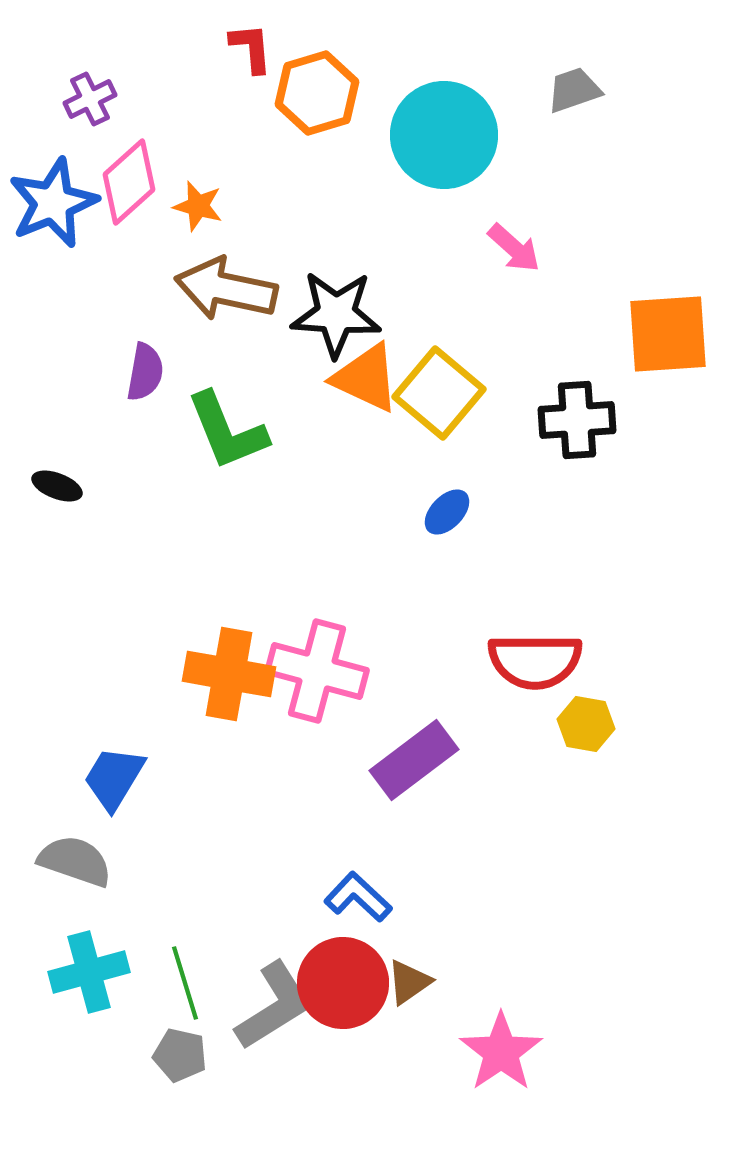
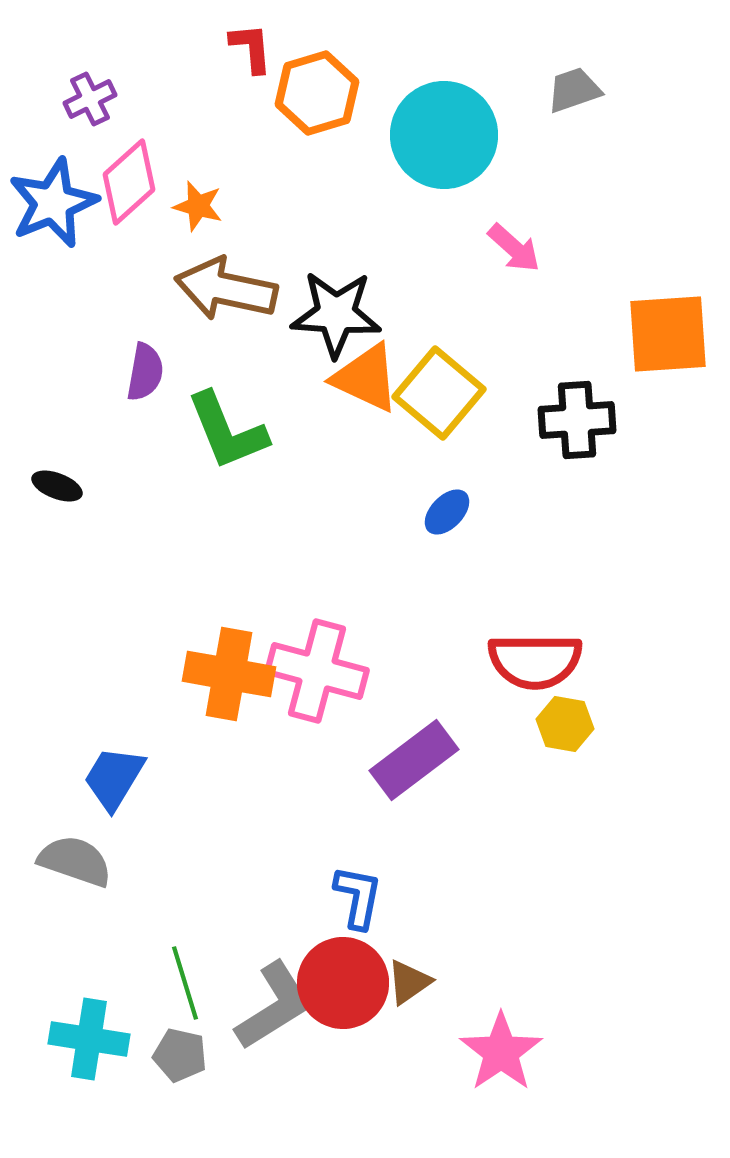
yellow hexagon: moved 21 px left
blue L-shape: rotated 58 degrees clockwise
cyan cross: moved 67 px down; rotated 24 degrees clockwise
